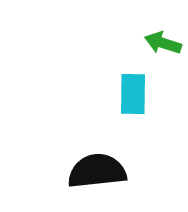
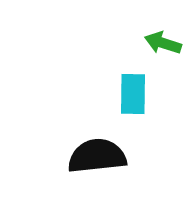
black semicircle: moved 15 px up
